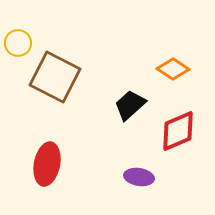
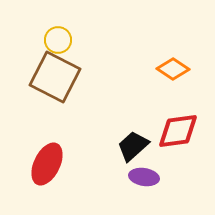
yellow circle: moved 40 px right, 3 px up
black trapezoid: moved 3 px right, 41 px down
red diamond: rotated 15 degrees clockwise
red ellipse: rotated 15 degrees clockwise
purple ellipse: moved 5 px right
